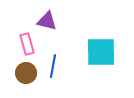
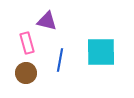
pink rectangle: moved 1 px up
blue line: moved 7 px right, 6 px up
